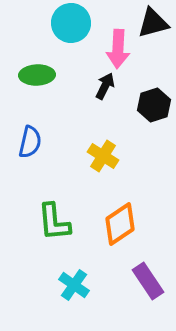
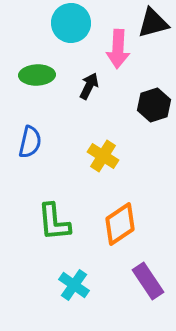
black arrow: moved 16 px left
